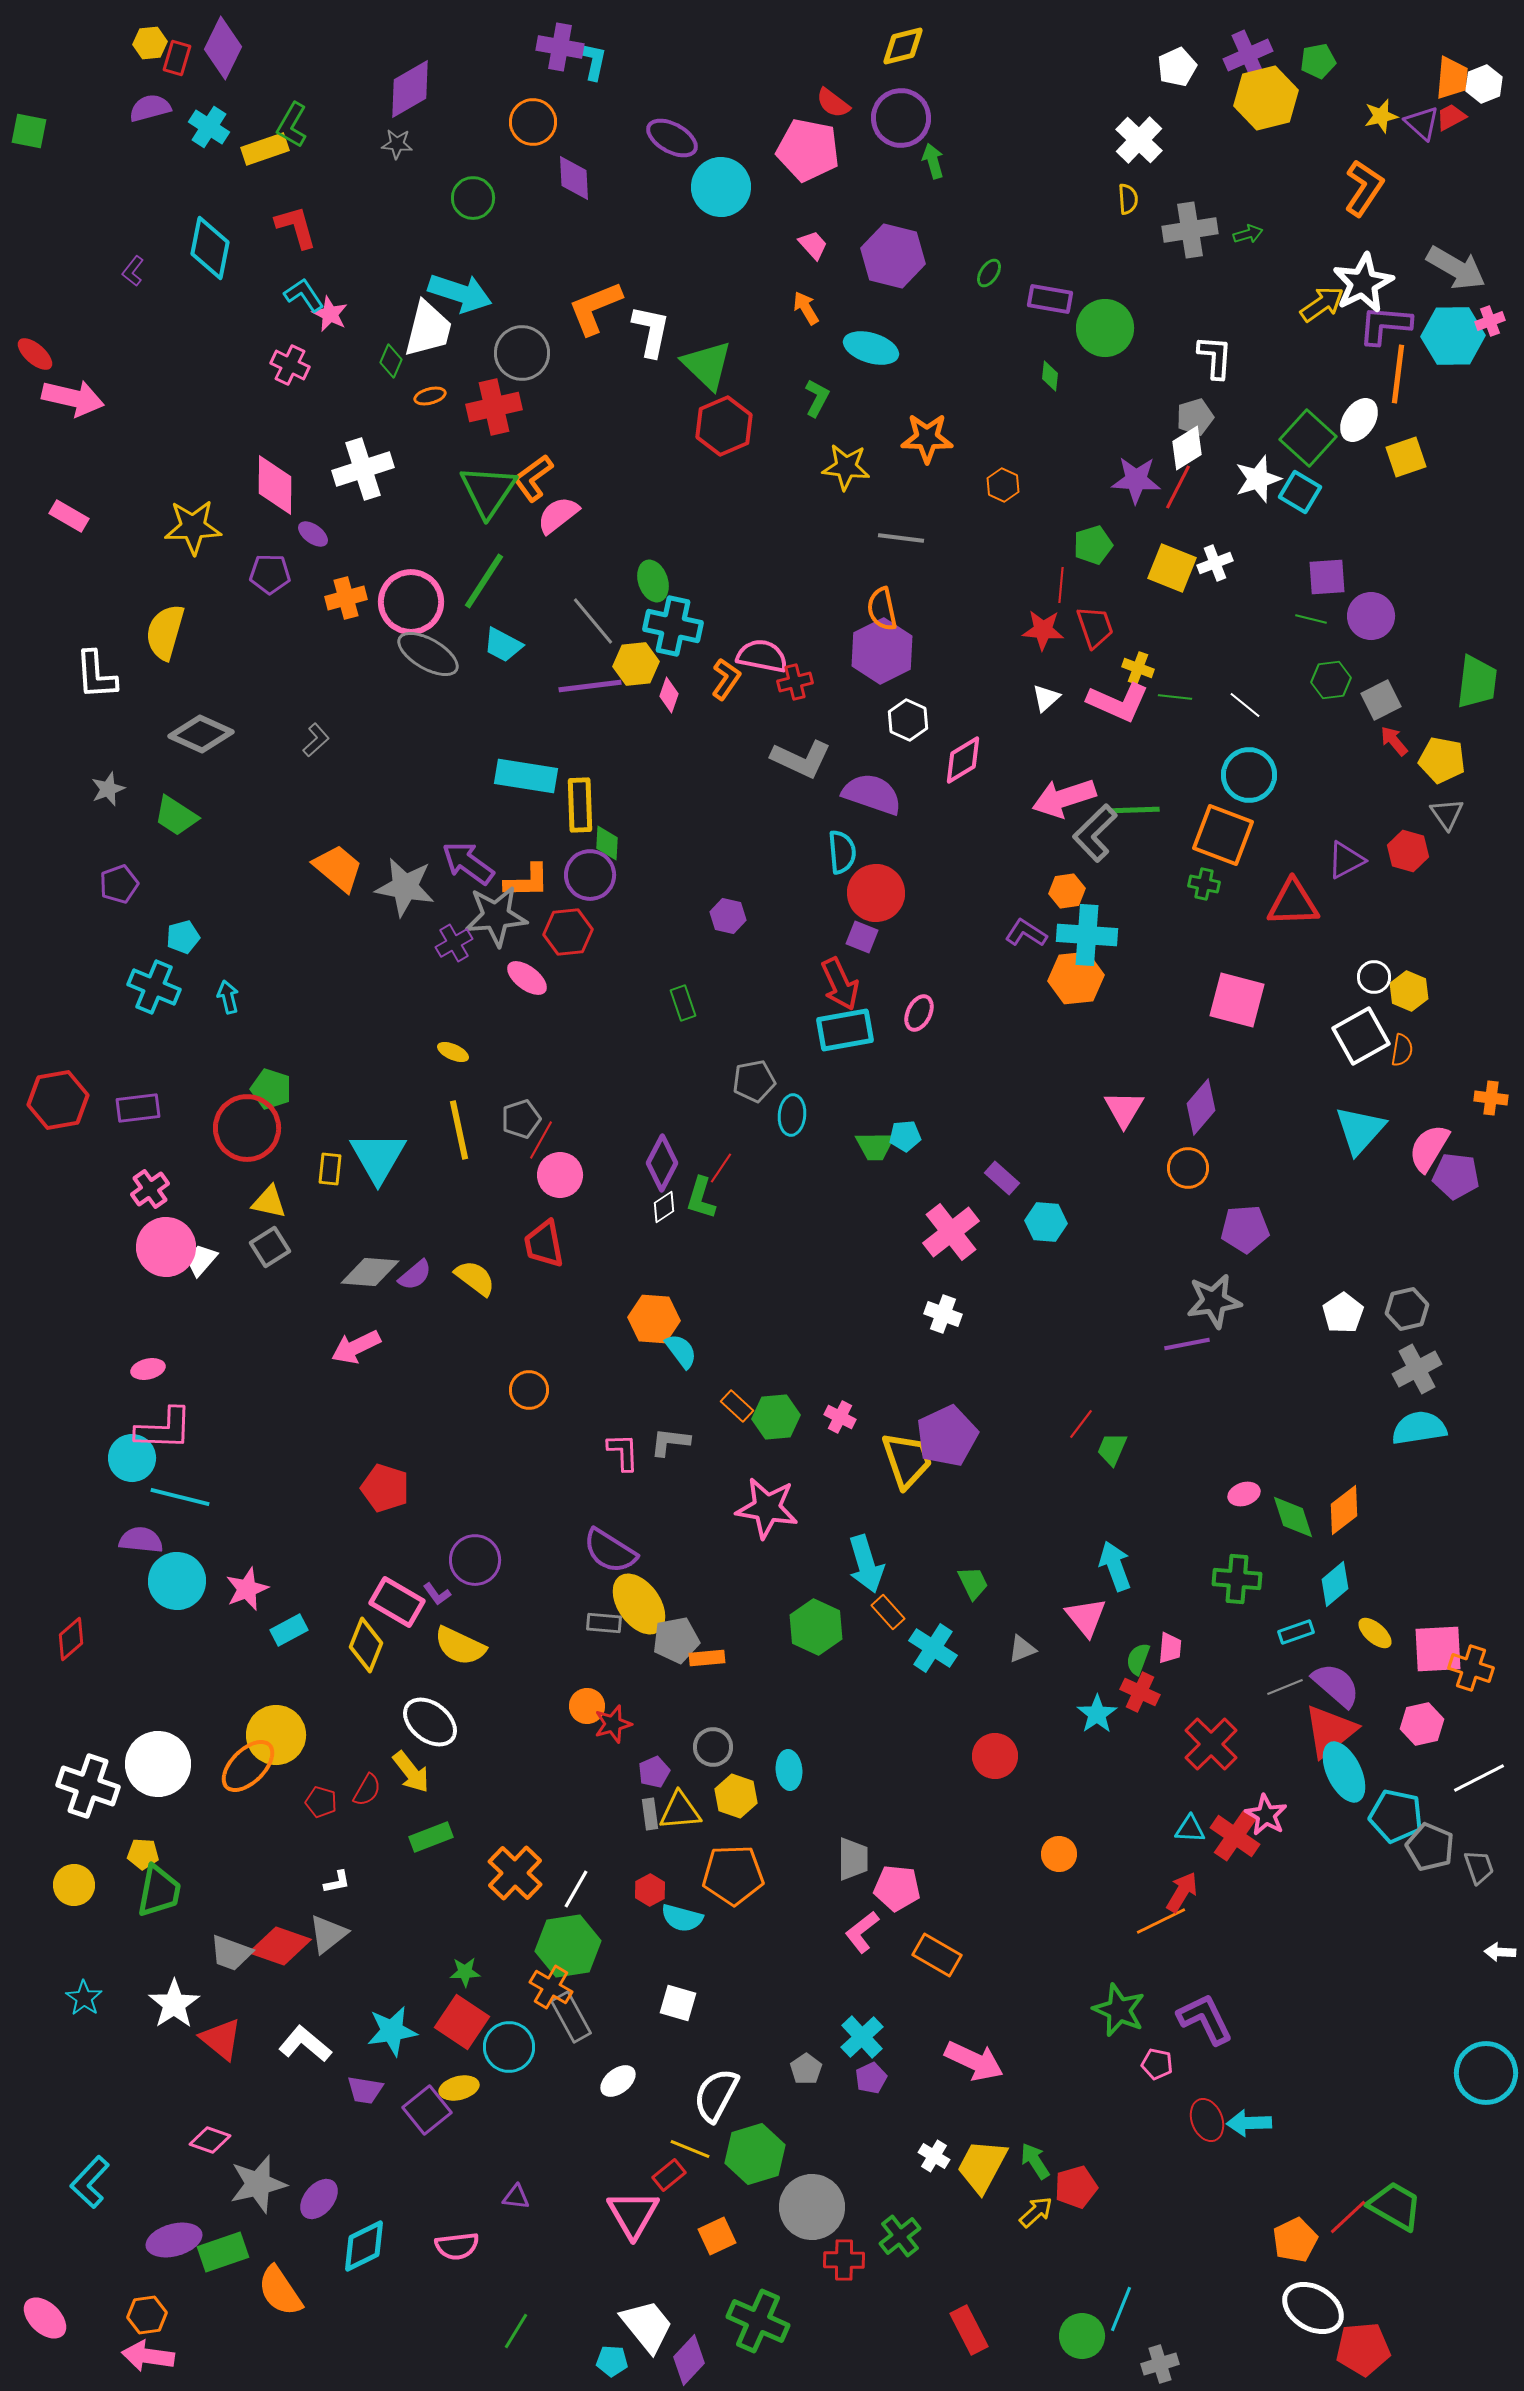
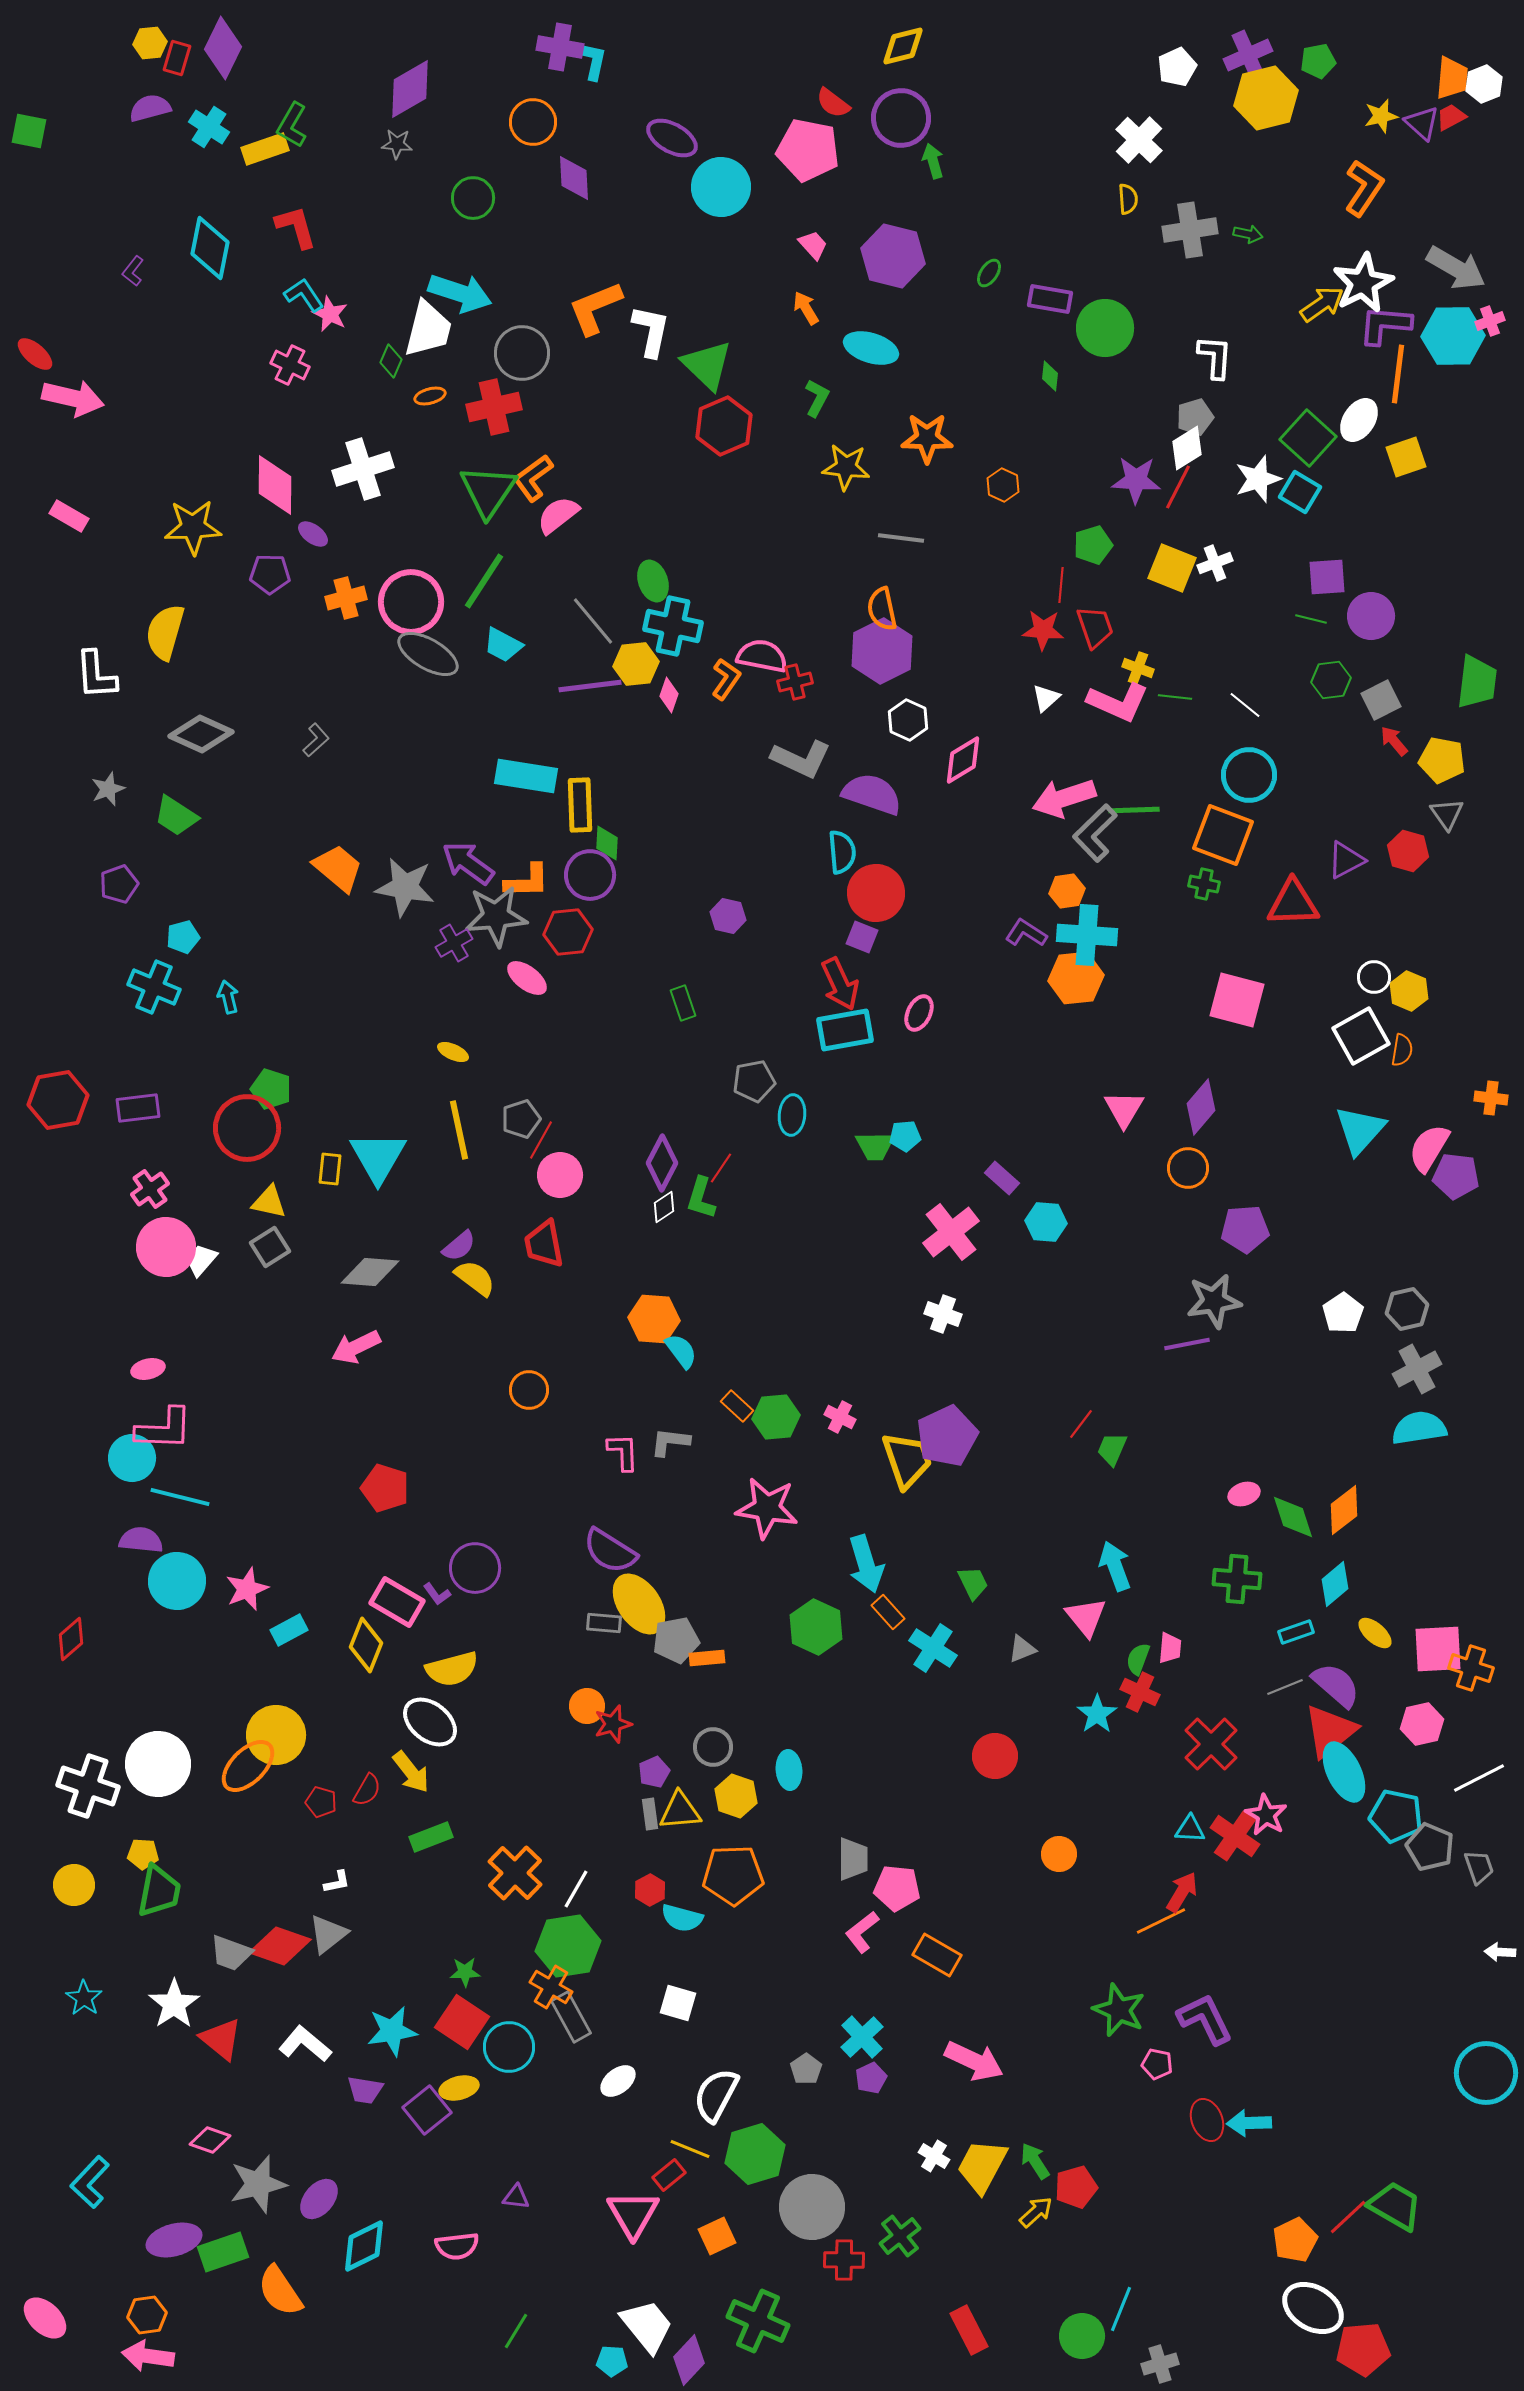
green arrow at (1248, 234): rotated 28 degrees clockwise
purple semicircle at (415, 1275): moved 44 px right, 29 px up
purple circle at (475, 1560): moved 8 px down
yellow semicircle at (460, 1646): moved 8 px left, 23 px down; rotated 40 degrees counterclockwise
